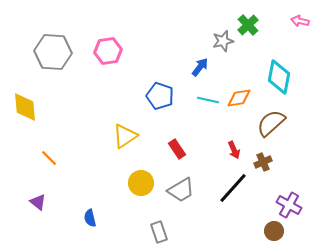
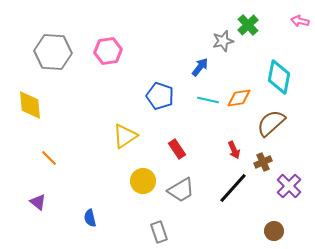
yellow diamond: moved 5 px right, 2 px up
yellow circle: moved 2 px right, 2 px up
purple cross: moved 19 px up; rotated 15 degrees clockwise
